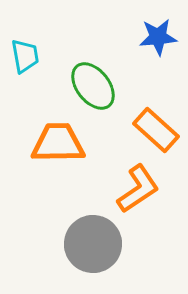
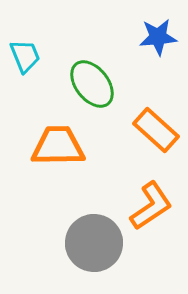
cyan trapezoid: rotated 12 degrees counterclockwise
green ellipse: moved 1 px left, 2 px up
orange trapezoid: moved 3 px down
orange L-shape: moved 13 px right, 17 px down
gray circle: moved 1 px right, 1 px up
